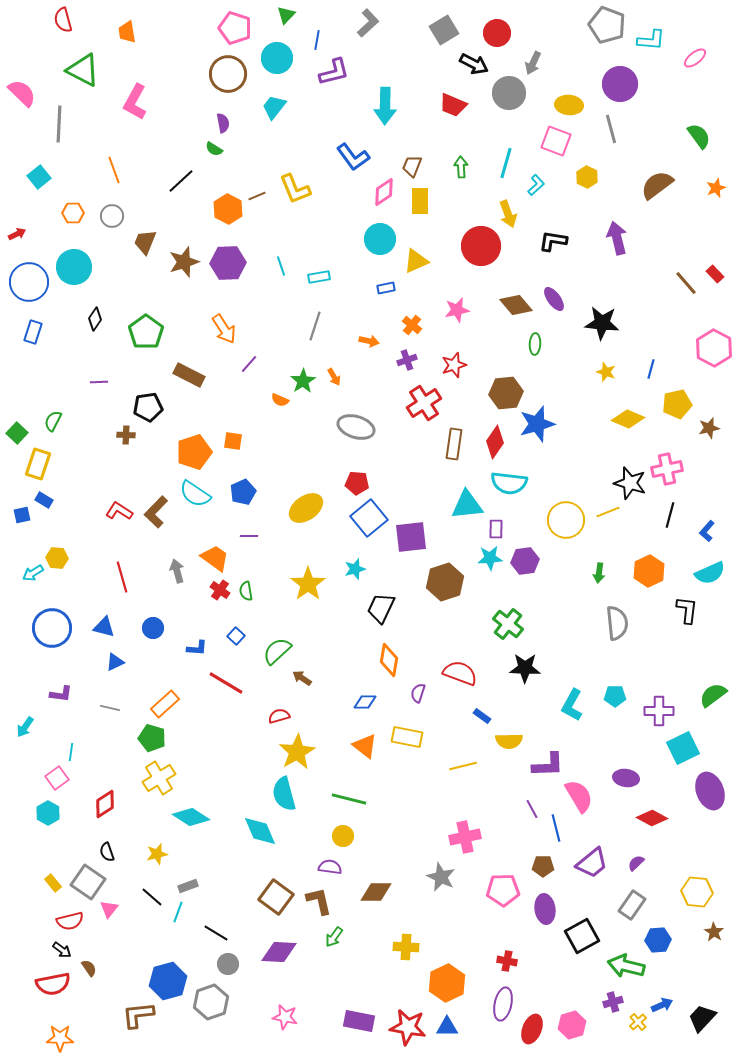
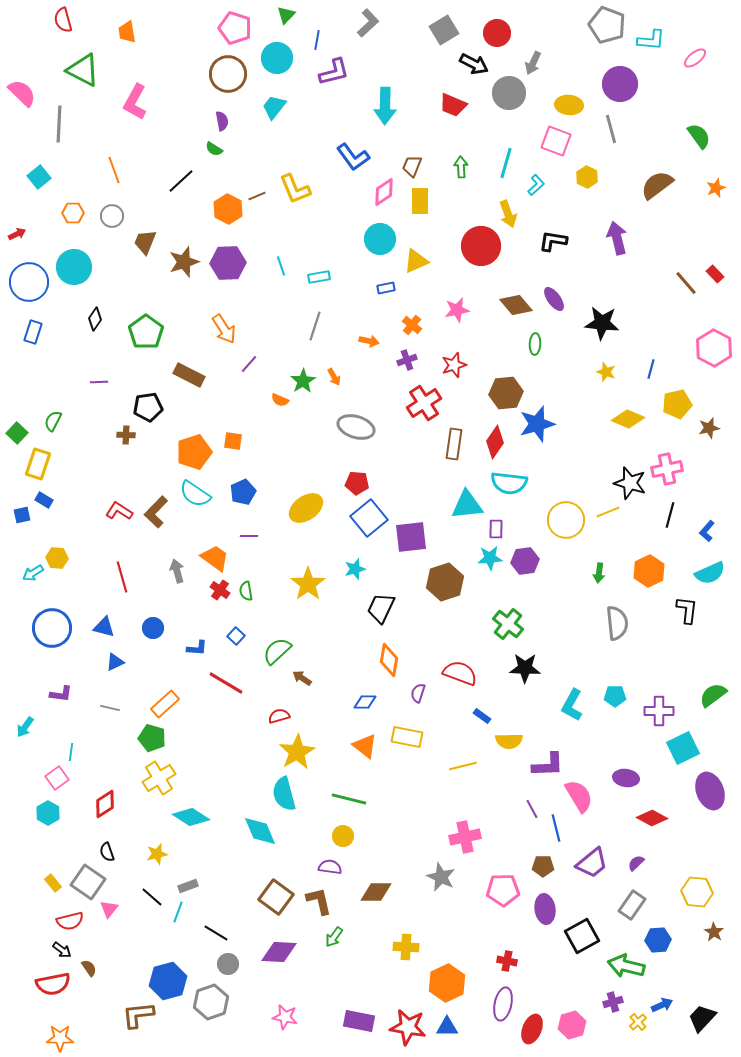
purple semicircle at (223, 123): moved 1 px left, 2 px up
